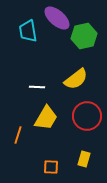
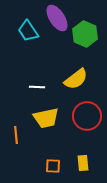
purple ellipse: rotated 16 degrees clockwise
cyan trapezoid: rotated 25 degrees counterclockwise
green hexagon: moved 1 px right, 2 px up; rotated 25 degrees counterclockwise
yellow trapezoid: rotated 48 degrees clockwise
orange line: moved 2 px left; rotated 24 degrees counterclockwise
yellow rectangle: moved 1 px left, 4 px down; rotated 21 degrees counterclockwise
orange square: moved 2 px right, 1 px up
